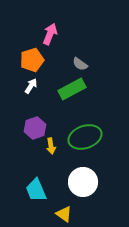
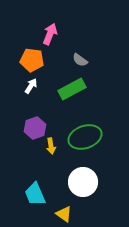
orange pentagon: rotated 25 degrees clockwise
gray semicircle: moved 4 px up
cyan trapezoid: moved 1 px left, 4 px down
